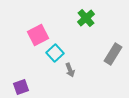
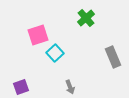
pink square: rotated 10 degrees clockwise
gray rectangle: moved 3 px down; rotated 55 degrees counterclockwise
gray arrow: moved 17 px down
